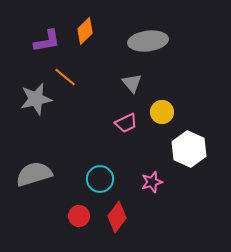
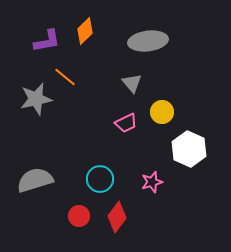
gray semicircle: moved 1 px right, 6 px down
